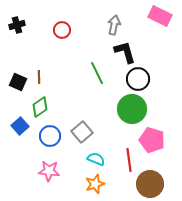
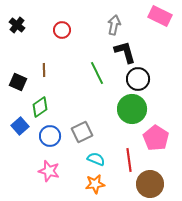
black cross: rotated 35 degrees counterclockwise
brown line: moved 5 px right, 7 px up
gray square: rotated 15 degrees clockwise
pink pentagon: moved 4 px right, 2 px up; rotated 15 degrees clockwise
pink star: rotated 10 degrees clockwise
orange star: rotated 12 degrees clockwise
